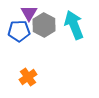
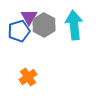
purple triangle: moved 4 px down
cyan arrow: rotated 16 degrees clockwise
blue pentagon: rotated 15 degrees counterclockwise
